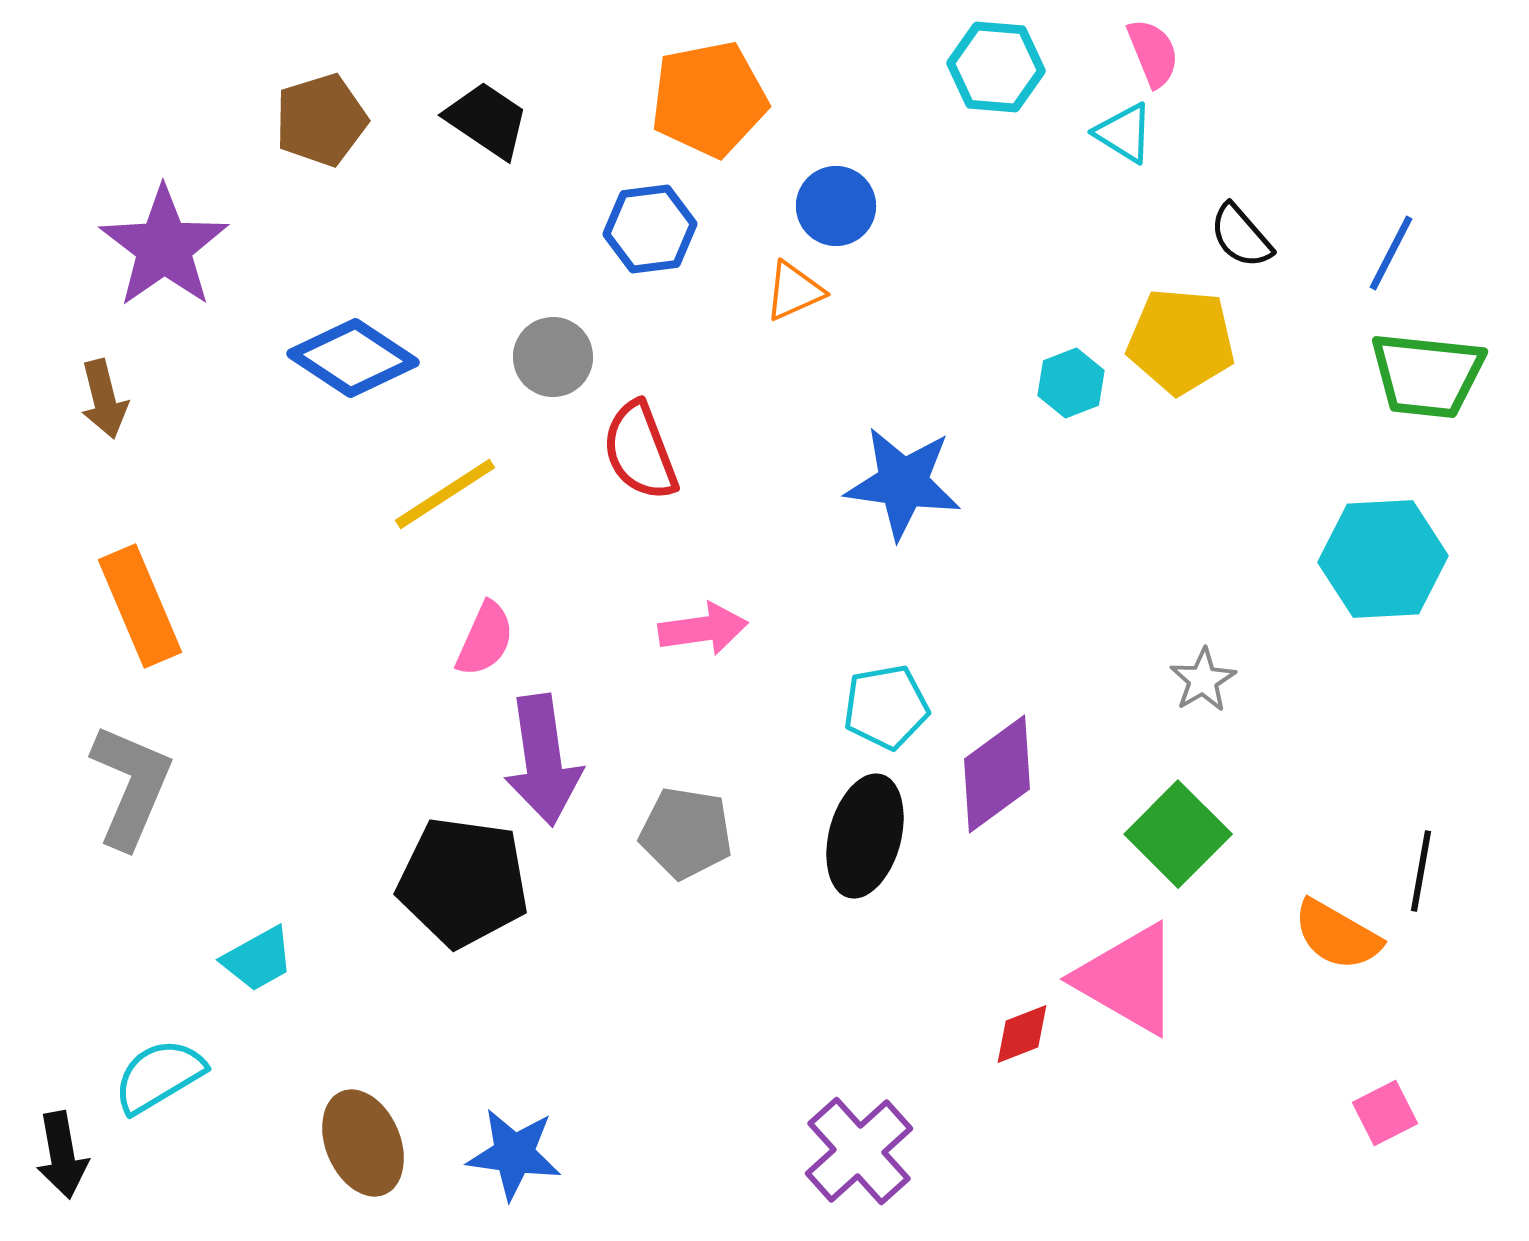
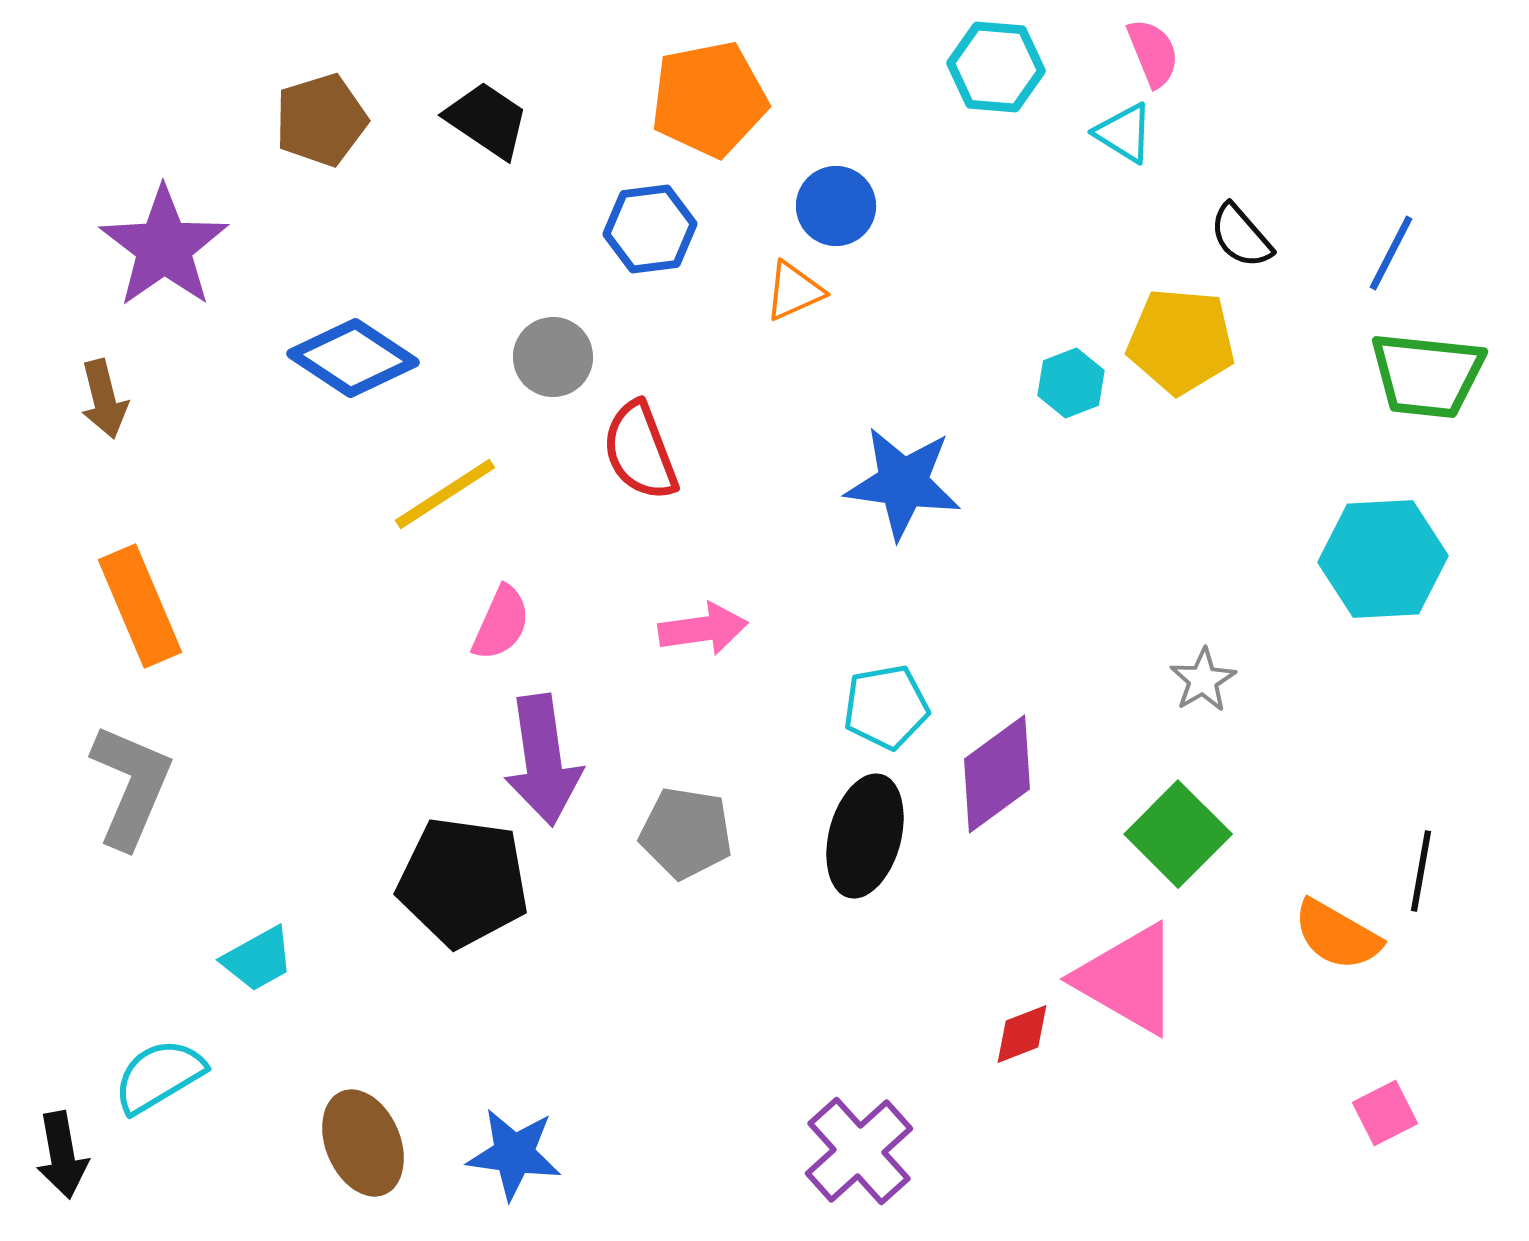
pink semicircle at (485, 639): moved 16 px right, 16 px up
